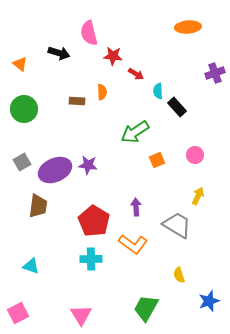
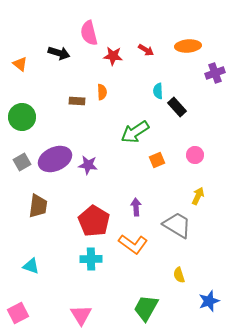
orange ellipse: moved 19 px down
red arrow: moved 10 px right, 24 px up
green circle: moved 2 px left, 8 px down
purple ellipse: moved 11 px up
